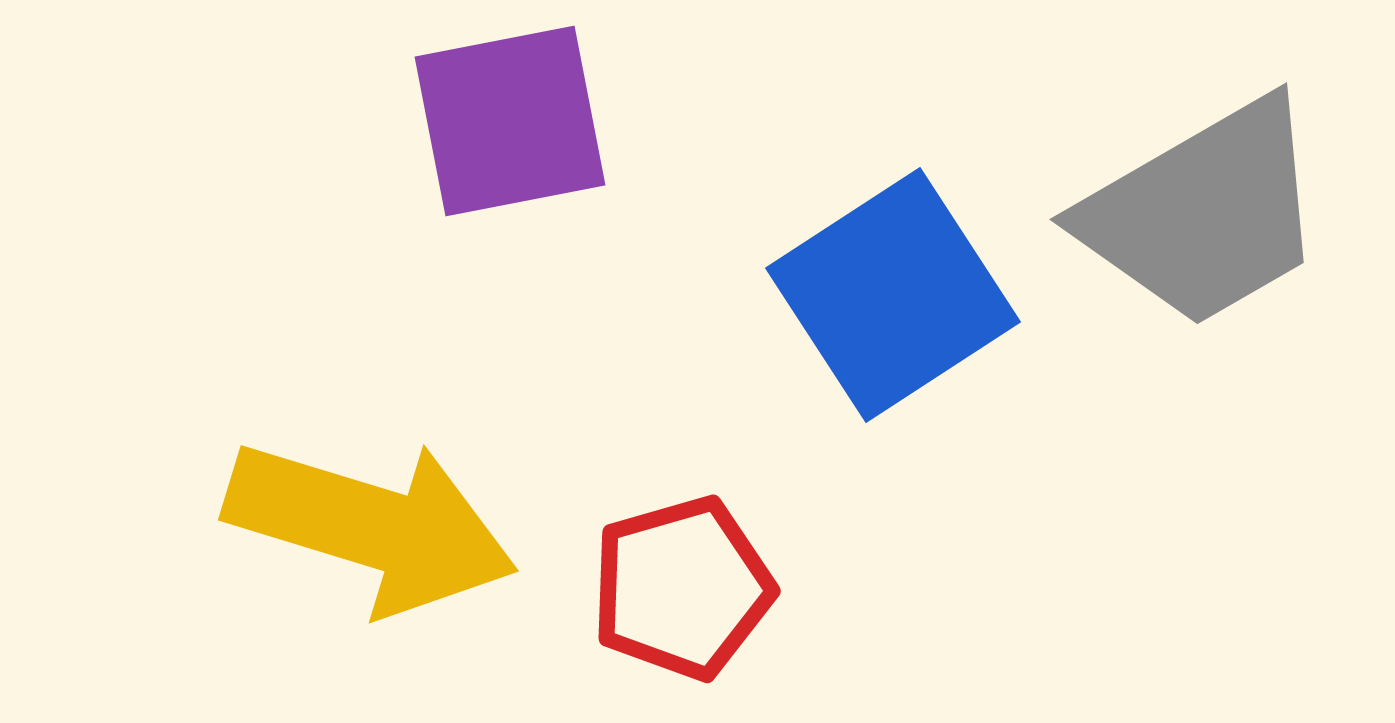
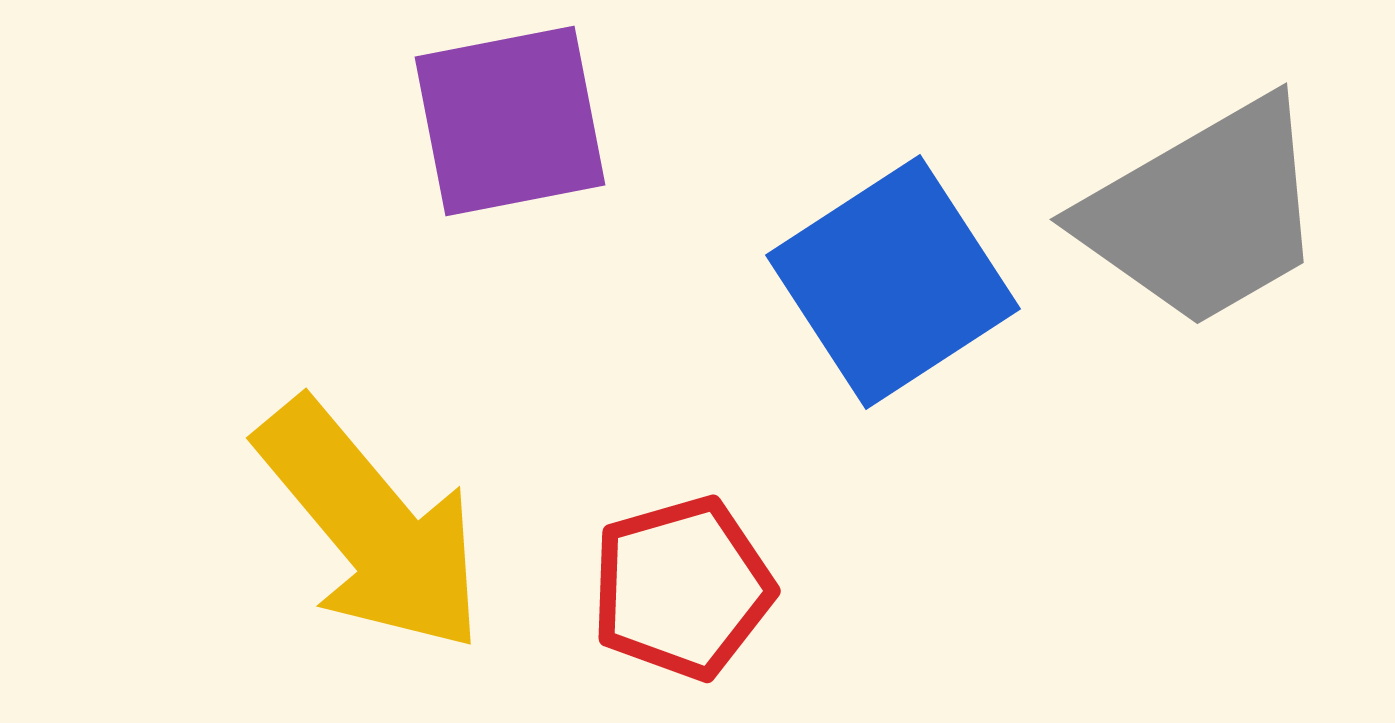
blue square: moved 13 px up
yellow arrow: rotated 33 degrees clockwise
